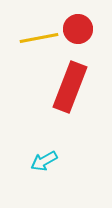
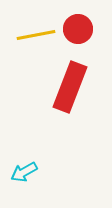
yellow line: moved 3 px left, 3 px up
cyan arrow: moved 20 px left, 11 px down
